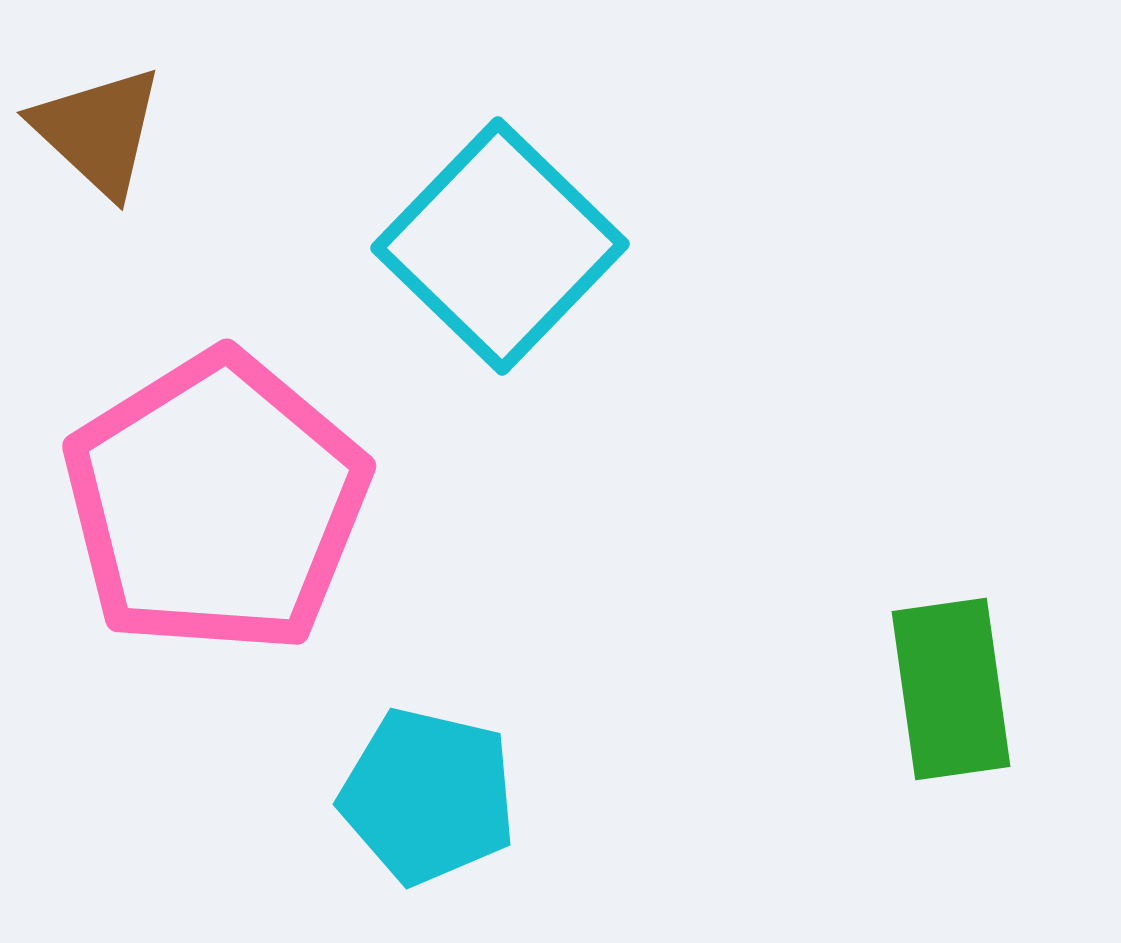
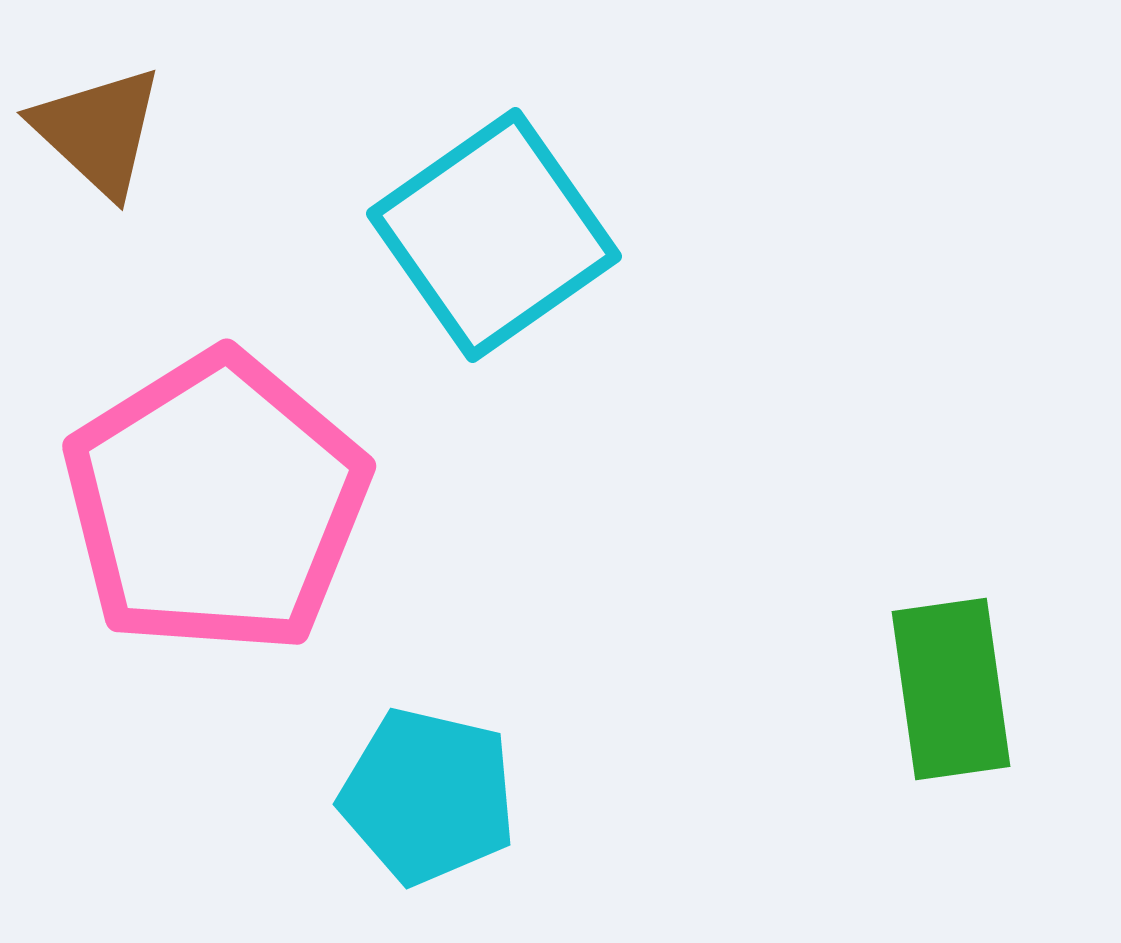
cyan square: moved 6 px left, 11 px up; rotated 11 degrees clockwise
